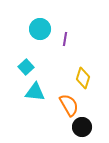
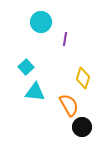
cyan circle: moved 1 px right, 7 px up
